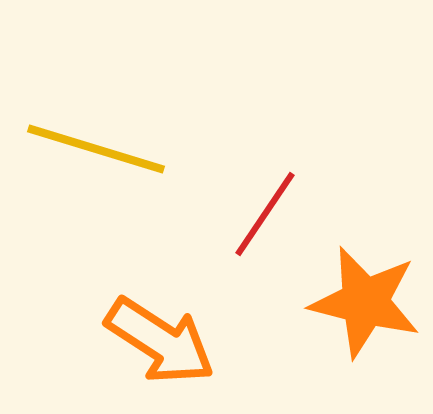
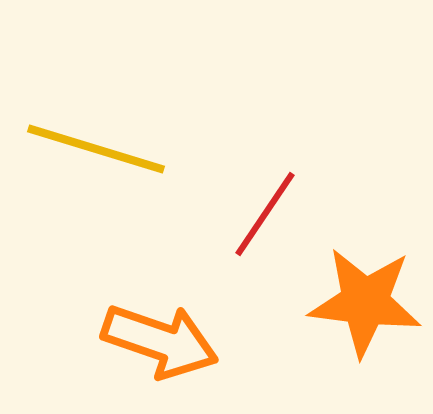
orange star: rotated 7 degrees counterclockwise
orange arrow: rotated 14 degrees counterclockwise
